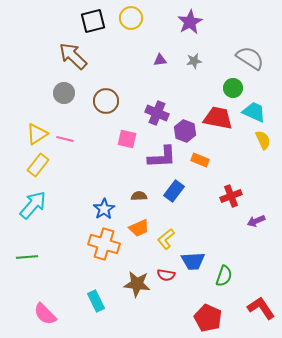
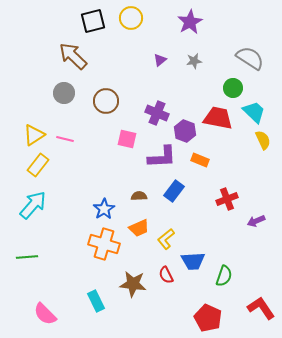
purple triangle: rotated 32 degrees counterclockwise
cyan trapezoid: rotated 20 degrees clockwise
yellow triangle: moved 3 px left, 1 px down
red cross: moved 4 px left, 3 px down
red semicircle: rotated 54 degrees clockwise
brown star: moved 4 px left
